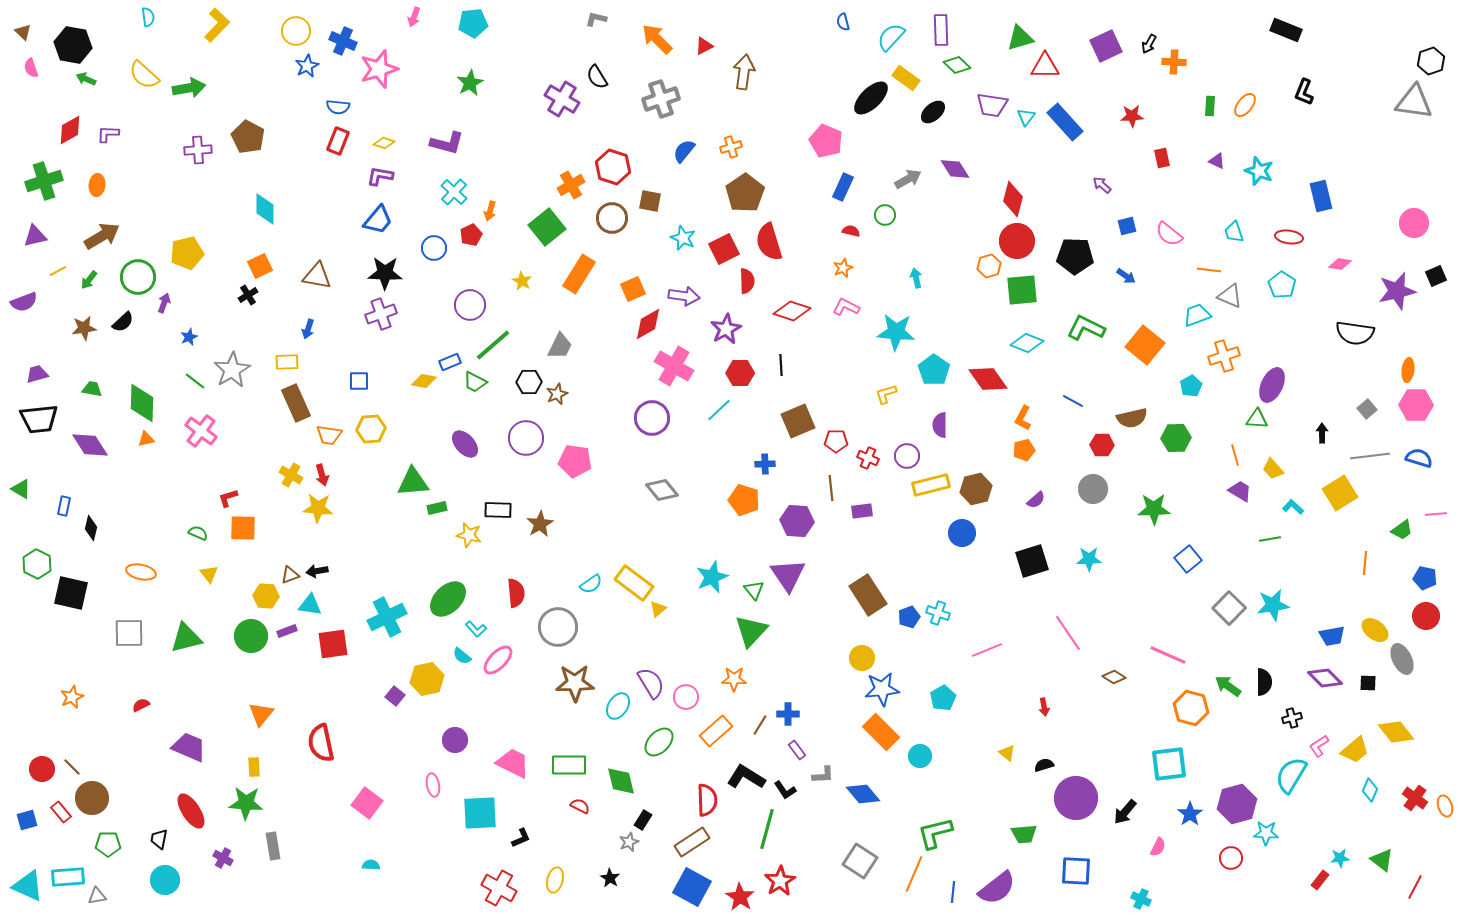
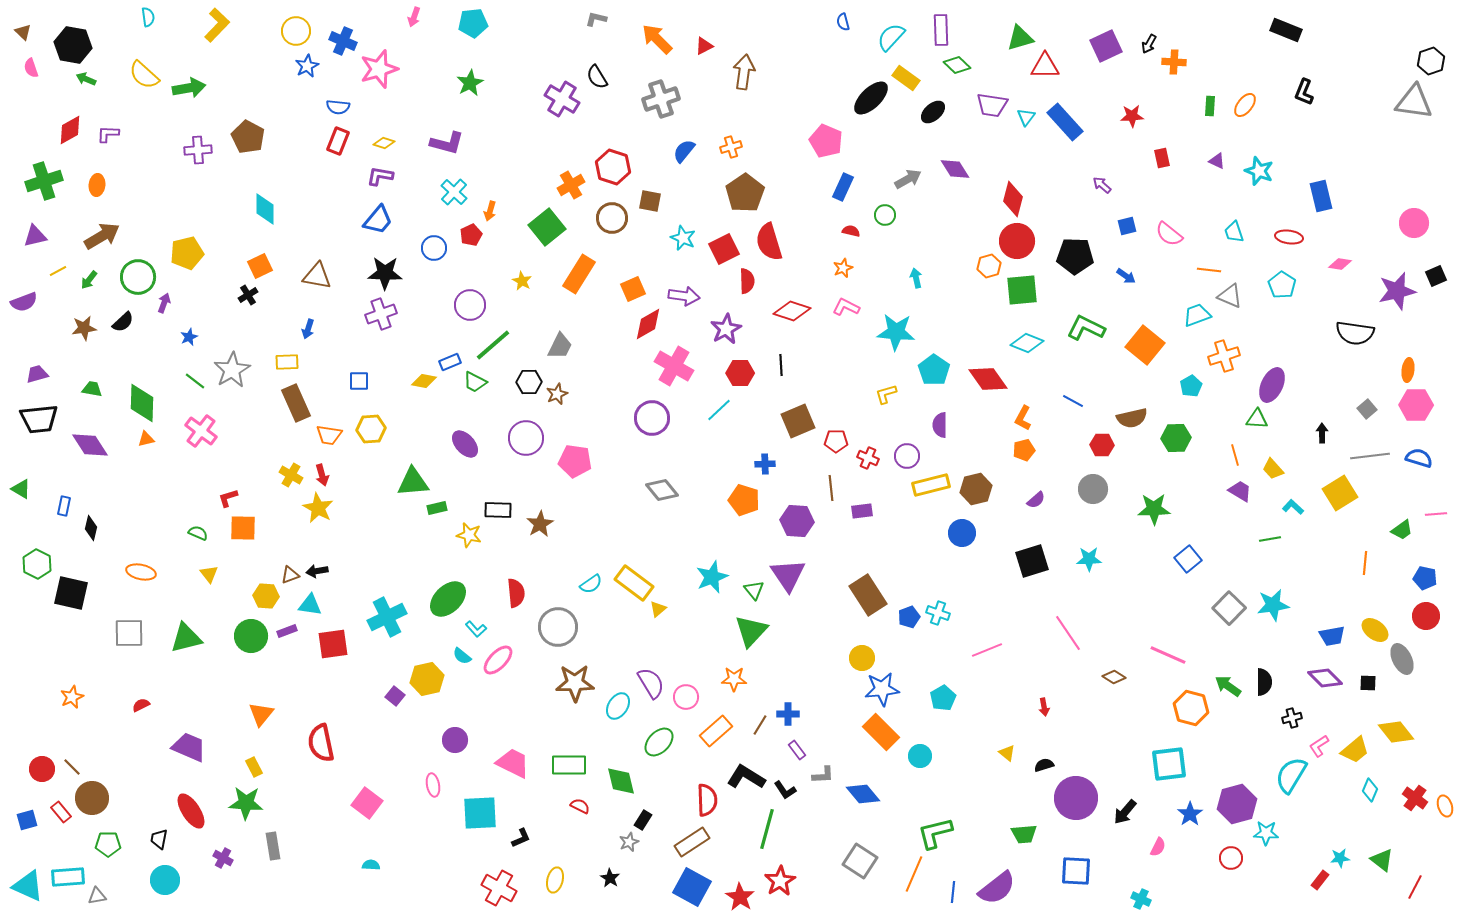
yellow star at (318, 508): rotated 24 degrees clockwise
yellow rectangle at (254, 767): rotated 24 degrees counterclockwise
